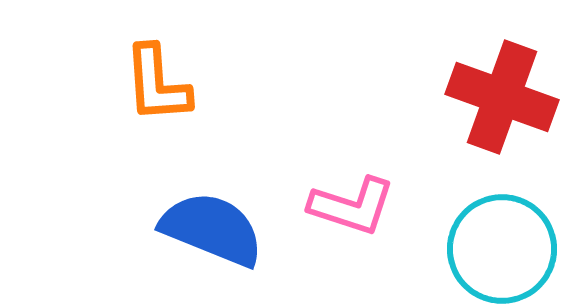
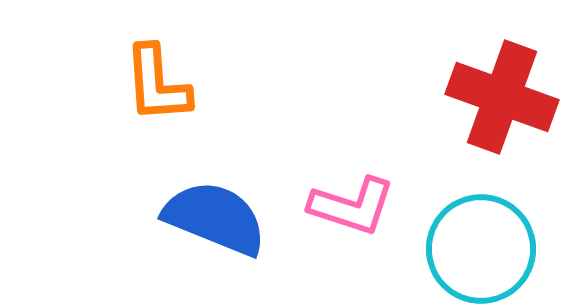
blue semicircle: moved 3 px right, 11 px up
cyan circle: moved 21 px left
